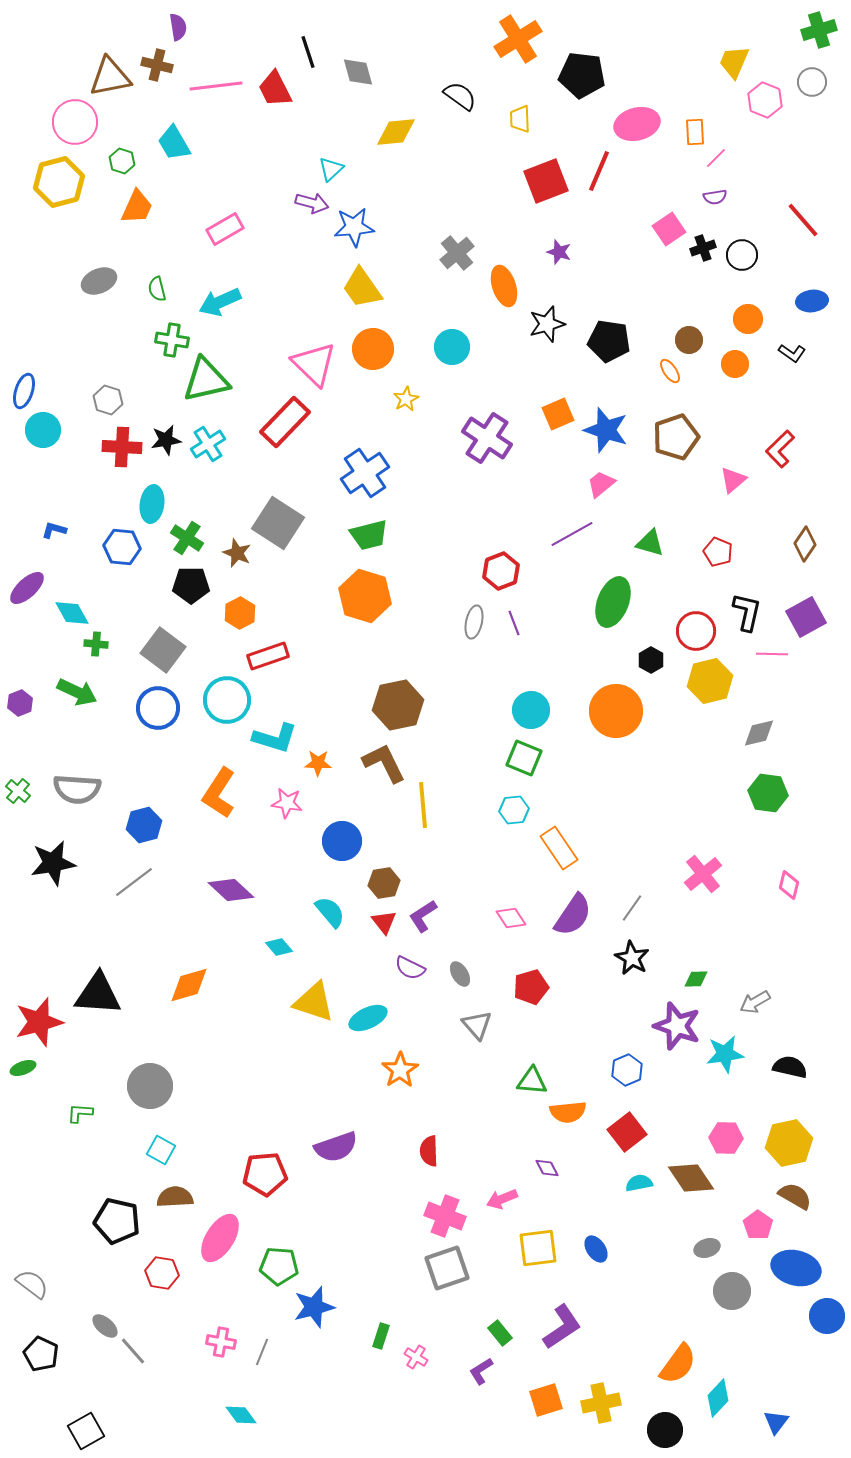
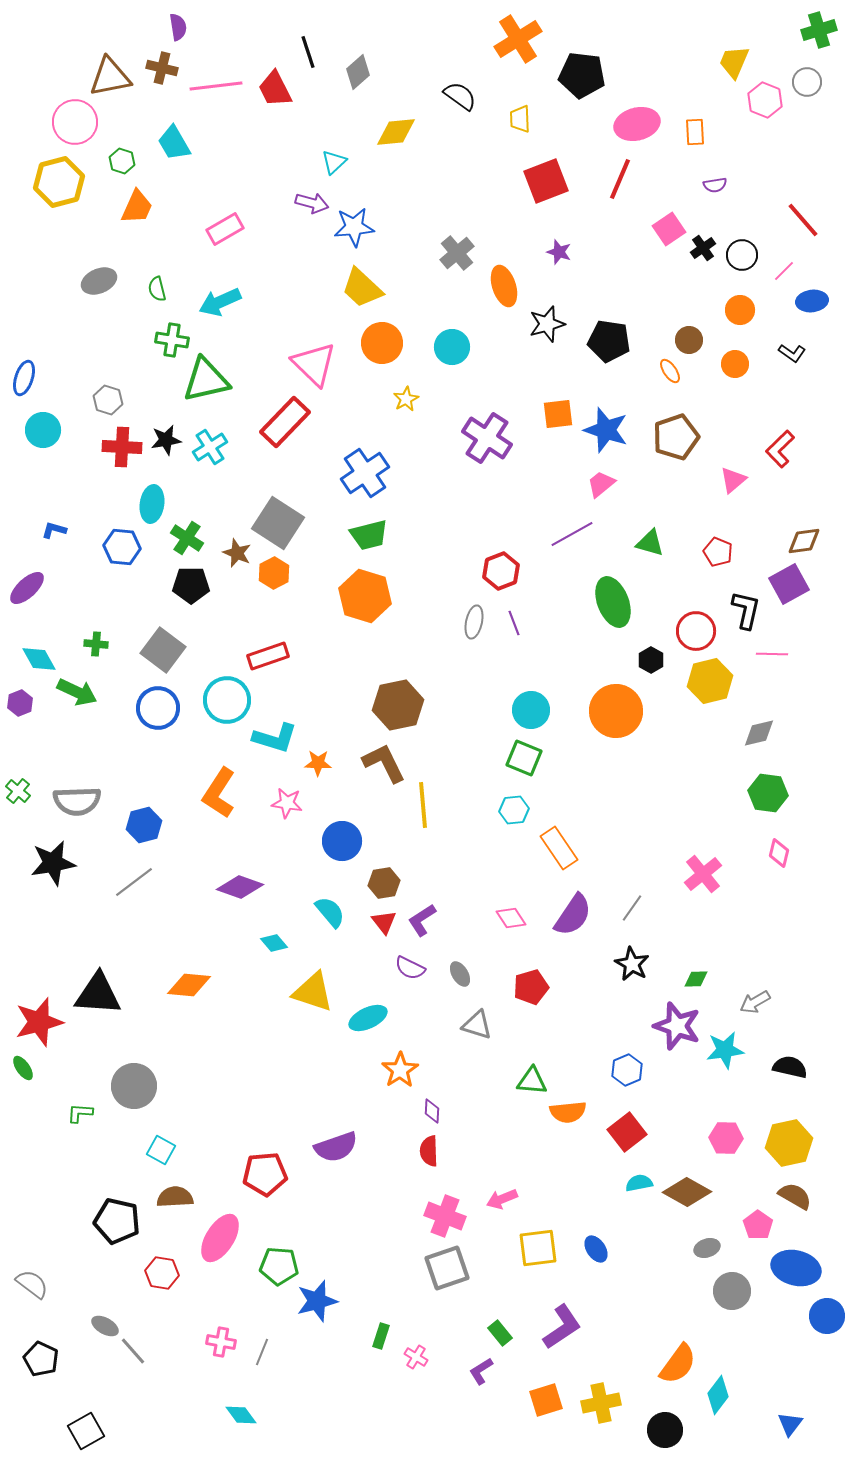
brown cross at (157, 65): moved 5 px right, 3 px down
gray diamond at (358, 72): rotated 64 degrees clockwise
gray circle at (812, 82): moved 5 px left
pink line at (716, 158): moved 68 px right, 113 px down
cyan triangle at (331, 169): moved 3 px right, 7 px up
red line at (599, 171): moved 21 px right, 8 px down
purple semicircle at (715, 197): moved 12 px up
black cross at (703, 248): rotated 15 degrees counterclockwise
yellow trapezoid at (362, 288): rotated 12 degrees counterclockwise
orange circle at (748, 319): moved 8 px left, 9 px up
orange circle at (373, 349): moved 9 px right, 6 px up
blue ellipse at (24, 391): moved 13 px up
orange square at (558, 414): rotated 16 degrees clockwise
cyan cross at (208, 444): moved 2 px right, 3 px down
brown diamond at (805, 544): moved 1 px left, 3 px up; rotated 48 degrees clockwise
green ellipse at (613, 602): rotated 42 degrees counterclockwise
black L-shape at (747, 612): moved 1 px left, 2 px up
cyan diamond at (72, 613): moved 33 px left, 46 px down
orange hexagon at (240, 613): moved 34 px right, 40 px up
purple square at (806, 617): moved 17 px left, 33 px up
gray semicircle at (77, 789): moved 12 px down; rotated 6 degrees counterclockwise
pink diamond at (789, 885): moved 10 px left, 32 px up
purple diamond at (231, 890): moved 9 px right, 3 px up; rotated 24 degrees counterclockwise
purple L-shape at (423, 916): moved 1 px left, 4 px down
cyan diamond at (279, 947): moved 5 px left, 4 px up
black star at (632, 958): moved 6 px down
orange diamond at (189, 985): rotated 21 degrees clockwise
yellow triangle at (314, 1002): moved 1 px left, 10 px up
gray triangle at (477, 1025): rotated 32 degrees counterclockwise
cyan star at (725, 1054): moved 4 px up
green ellipse at (23, 1068): rotated 75 degrees clockwise
gray circle at (150, 1086): moved 16 px left
purple diamond at (547, 1168): moved 115 px left, 57 px up; rotated 30 degrees clockwise
brown diamond at (691, 1178): moved 4 px left, 14 px down; rotated 27 degrees counterclockwise
blue star at (314, 1307): moved 3 px right, 6 px up
gray ellipse at (105, 1326): rotated 12 degrees counterclockwise
black pentagon at (41, 1354): moved 5 px down
cyan diamond at (718, 1398): moved 3 px up; rotated 6 degrees counterclockwise
blue triangle at (776, 1422): moved 14 px right, 2 px down
